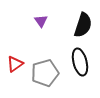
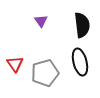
black semicircle: moved 1 px left; rotated 25 degrees counterclockwise
red triangle: rotated 30 degrees counterclockwise
